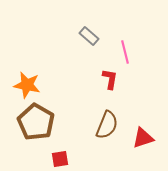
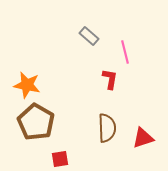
brown semicircle: moved 3 px down; rotated 24 degrees counterclockwise
